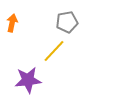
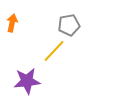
gray pentagon: moved 2 px right, 3 px down
purple star: moved 1 px left, 1 px down
